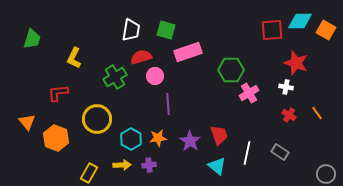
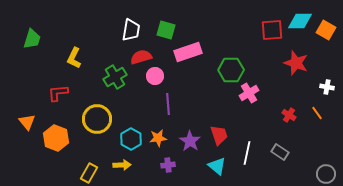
white cross: moved 41 px right
purple cross: moved 19 px right
